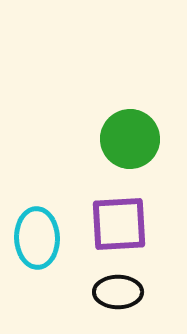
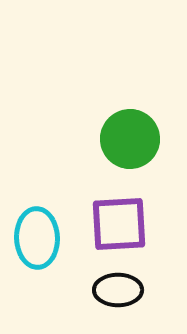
black ellipse: moved 2 px up
